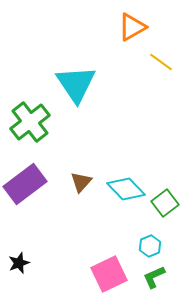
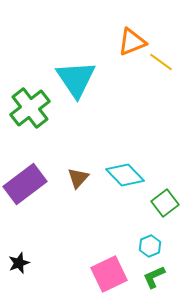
orange triangle: moved 15 px down; rotated 8 degrees clockwise
cyan triangle: moved 5 px up
green cross: moved 14 px up
brown triangle: moved 3 px left, 4 px up
cyan diamond: moved 1 px left, 14 px up
